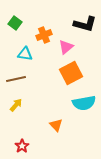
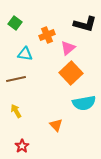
orange cross: moved 3 px right
pink triangle: moved 2 px right, 1 px down
orange square: rotated 15 degrees counterclockwise
yellow arrow: moved 6 px down; rotated 72 degrees counterclockwise
